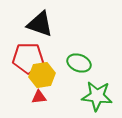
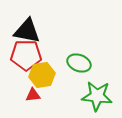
black triangle: moved 13 px left, 7 px down; rotated 8 degrees counterclockwise
red pentagon: moved 2 px left, 3 px up
red triangle: moved 6 px left, 2 px up
